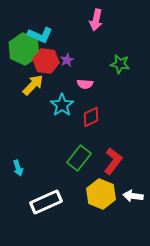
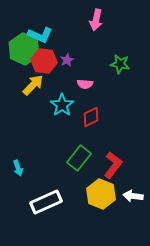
red hexagon: moved 2 px left
red L-shape: moved 4 px down
